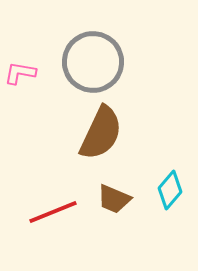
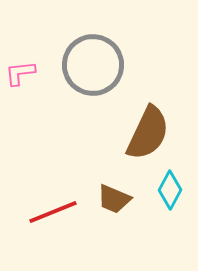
gray circle: moved 3 px down
pink L-shape: rotated 16 degrees counterclockwise
brown semicircle: moved 47 px right
cyan diamond: rotated 12 degrees counterclockwise
